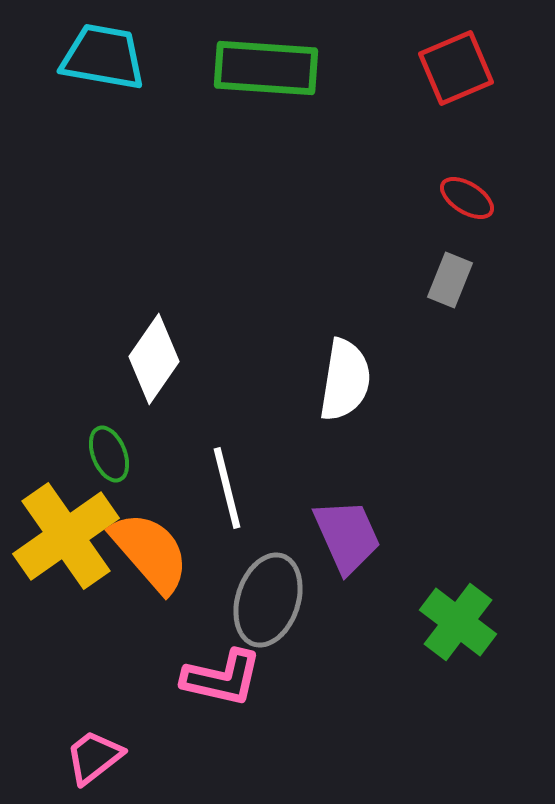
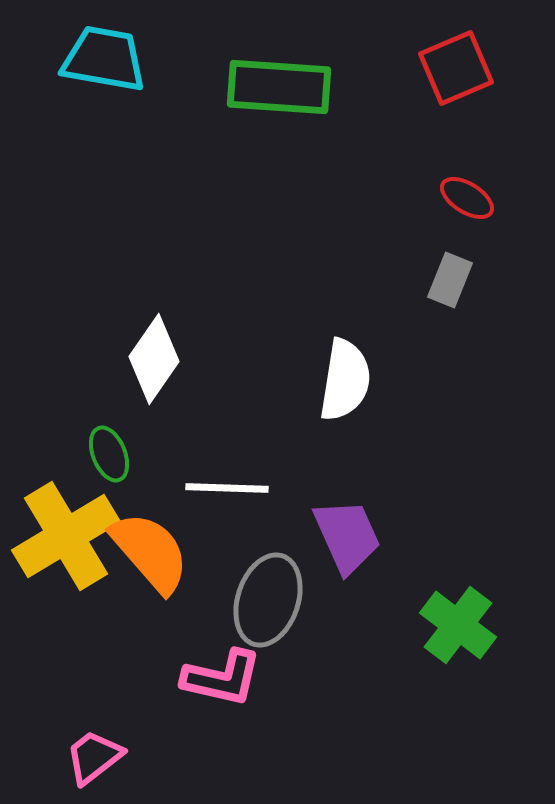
cyan trapezoid: moved 1 px right, 2 px down
green rectangle: moved 13 px right, 19 px down
white line: rotated 74 degrees counterclockwise
yellow cross: rotated 4 degrees clockwise
green cross: moved 3 px down
